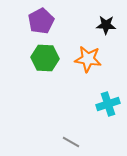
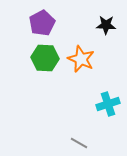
purple pentagon: moved 1 px right, 2 px down
orange star: moved 7 px left; rotated 16 degrees clockwise
gray line: moved 8 px right, 1 px down
